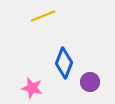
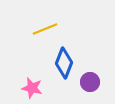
yellow line: moved 2 px right, 13 px down
